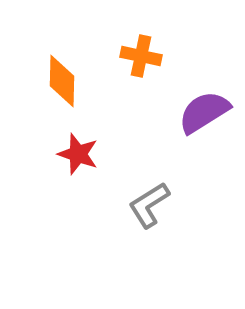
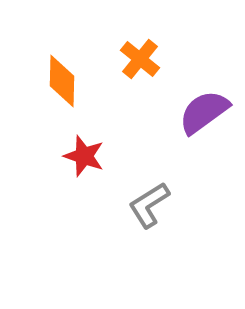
orange cross: moved 1 px left, 3 px down; rotated 27 degrees clockwise
purple semicircle: rotated 4 degrees counterclockwise
red star: moved 6 px right, 2 px down
